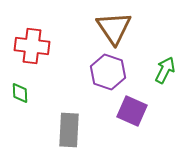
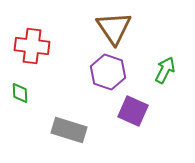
purple square: moved 1 px right
gray rectangle: rotated 76 degrees counterclockwise
